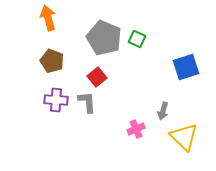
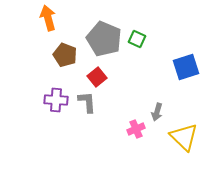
gray pentagon: moved 1 px down
brown pentagon: moved 13 px right, 6 px up
gray arrow: moved 6 px left, 1 px down
